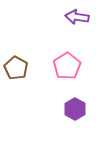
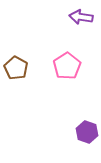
purple arrow: moved 4 px right
purple hexagon: moved 12 px right, 23 px down; rotated 10 degrees counterclockwise
